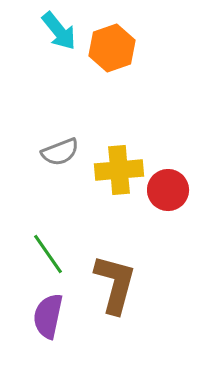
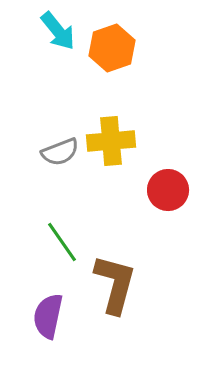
cyan arrow: moved 1 px left
yellow cross: moved 8 px left, 29 px up
green line: moved 14 px right, 12 px up
